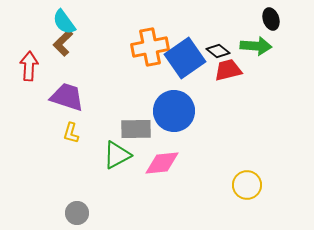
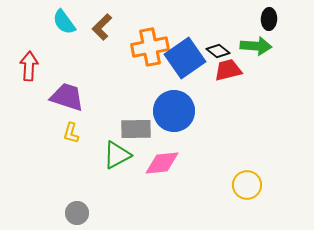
black ellipse: moved 2 px left; rotated 20 degrees clockwise
brown L-shape: moved 39 px right, 16 px up
